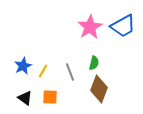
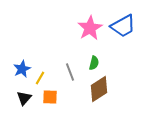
pink star: moved 1 px down
blue star: moved 1 px left, 3 px down
yellow line: moved 3 px left, 7 px down
brown diamond: rotated 36 degrees clockwise
black triangle: moved 1 px left; rotated 35 degrees clockwise
